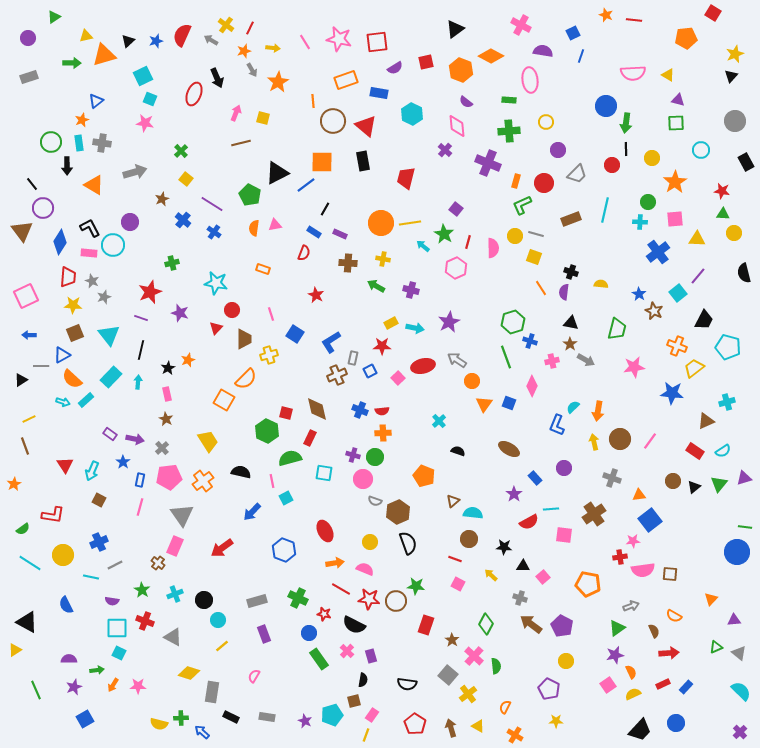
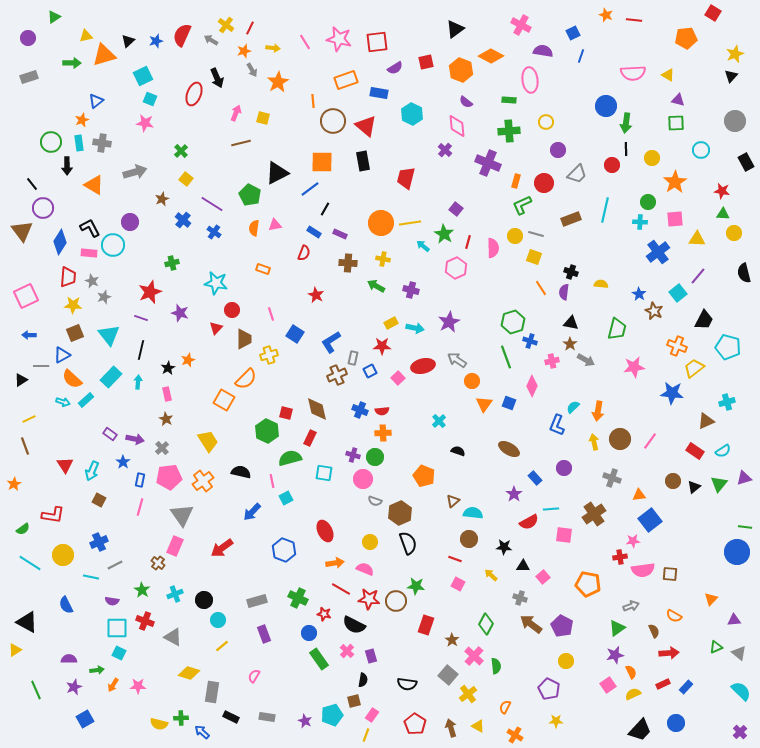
blue line at (306, 185): moved 4 px right, 4 px down
brown hexagon at (398, 512): moved 2 px right, 1 px down
